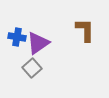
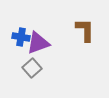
blue cross: moved 4 px right
purple triangle: rotated 15 degrees clockwise
